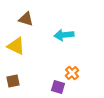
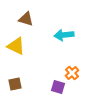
brown square: moved 2 px right, 3 px down
